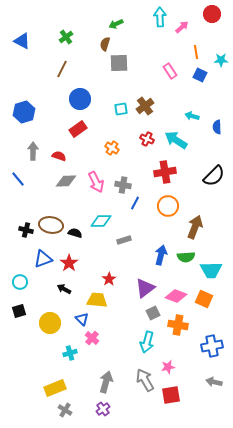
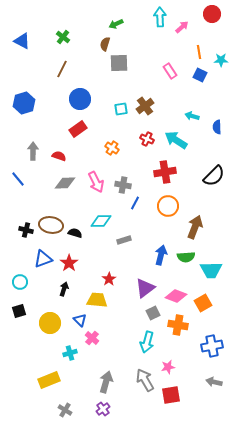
green cross at (66, 37): moved 3 px left; rotated 16 degrees counterclockwise
orange line at (196, 52): moved 3 px right
blue hexagon at (24, 112): moved 9 px up
gray diamond at (66, 181): moved 1 px left, 2 px down
black arrow at (64, 289): rotated 80 degrees clockwise
orange square at (204, 299): moved 1 px left, 4 px down; rotated 36 degrees clockwise
blue triangle at (82, 319): moved 2 px left, 1 px down
yellow rectangle at (55, 388): moved 6 px left, 8 px up
